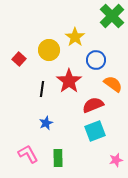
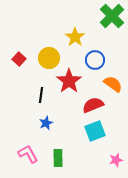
yellow circle: moved 8 px down
blue circle: moved 1 px left
black line: moved 1 px left, 6 px down
